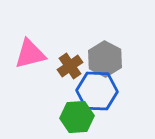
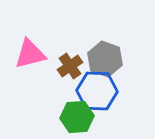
gray hexagon: rotated 8 degrees counterclockwise
